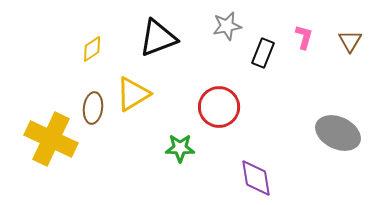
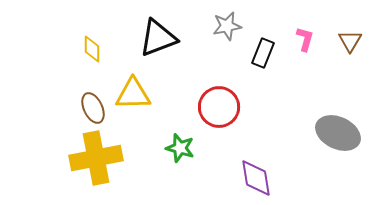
pink L-shape: moved 1 px right, 2 px down
yellow diamond: rotated 56 degrees counterclockwise
yellow triangle: rotated 30 degrees clockwise
brown ellipse: rotated 32 degrees counterclockwise
yellow cross: moved 45 px right, 19 px down; rotated 36 degrees counterclockwise
green star: rotated 16 degrees clockwise
